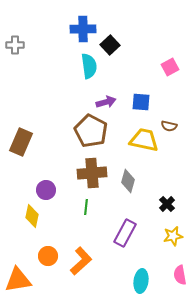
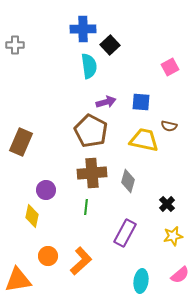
pink semicircle: rotated 120 degrees counterclockwise
